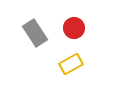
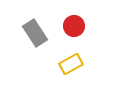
red circle: moved 2 px up
